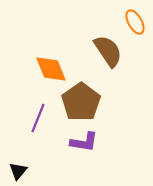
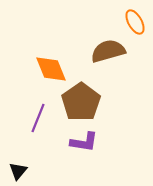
brown semicircle: rotated 72 degrees counterclockwise
